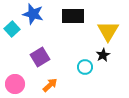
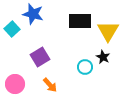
black rectangle: moved 7 px right, 5 px down
black star: moved 2 px down; rotated 16 degrees counterclockwise
orange arrow: rotated 91 degrees clockwise
